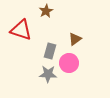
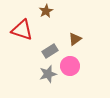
red triangle: moved 1 px right
gray rectangle: rotated 42 degrees clockwise
pink circle: moved 1 px right, 3 px down
gray star: rotated 18 degrees counterclockwise
